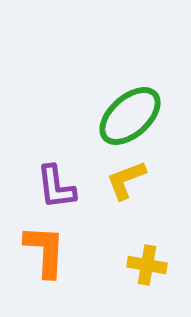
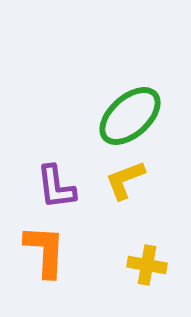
yellow L-shape: moved 1 px left
